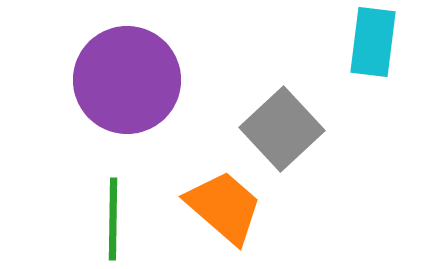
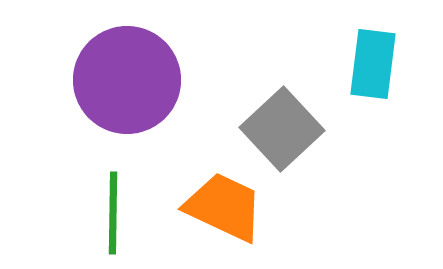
cyan rectangle: moved 22 px down
orange trapezoid: rotated 16 degrees counterclockwise
green line: moved 6 px up
